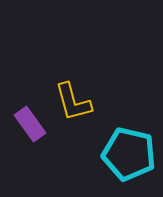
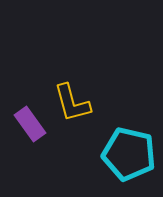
yellow L-shape: moved 1 px left, 1 px down
